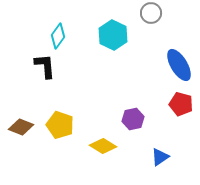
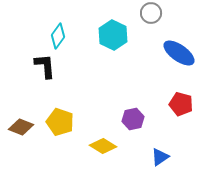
blue ellipse: moved 12 px up; rotated 24 degrees counterclockwise
yellow pentagon: moved 3 px up
